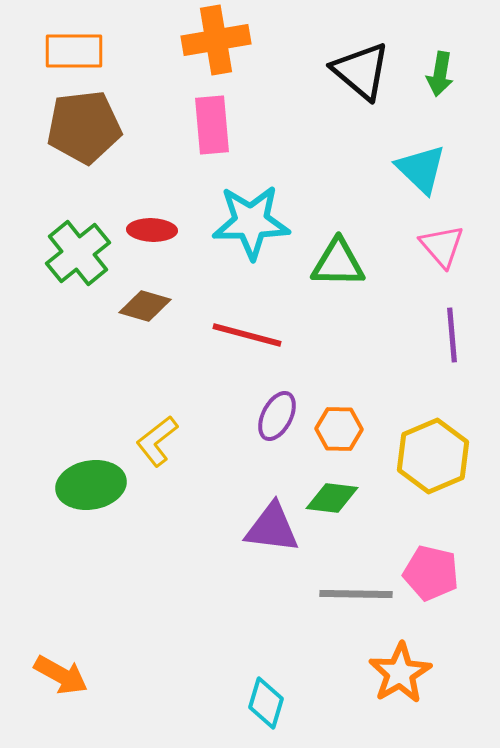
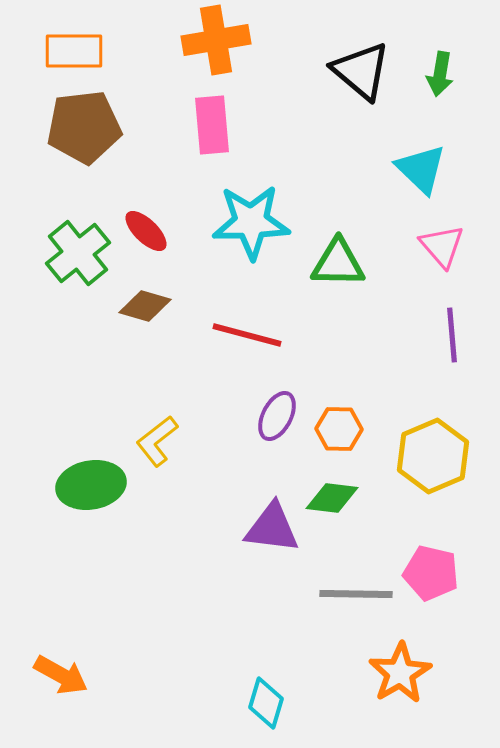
red ellipse: moved 6 px left, 1 px down; rotated 42 degrees clockwise
